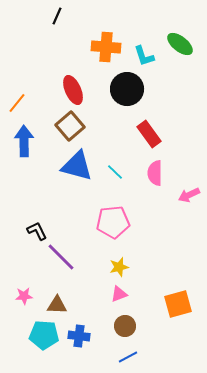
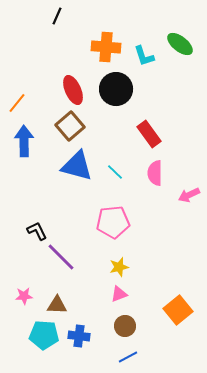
black circle: moved 11 px left
orange square: moved 6 px down; rotated 24 degrees counterclockwise
